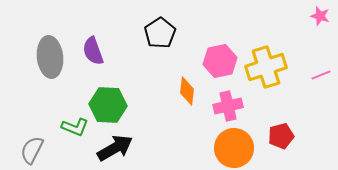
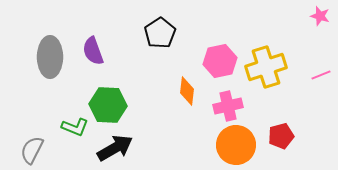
gray ellipse: rotated 6 degrees clockwise
orange circle: moved 2 px right, 3 px up
